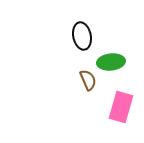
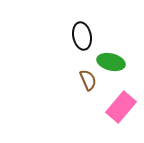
green ellipse: rotated 20 degrees clockwise
pink rectangle: rotated 24 degrees clockwise
